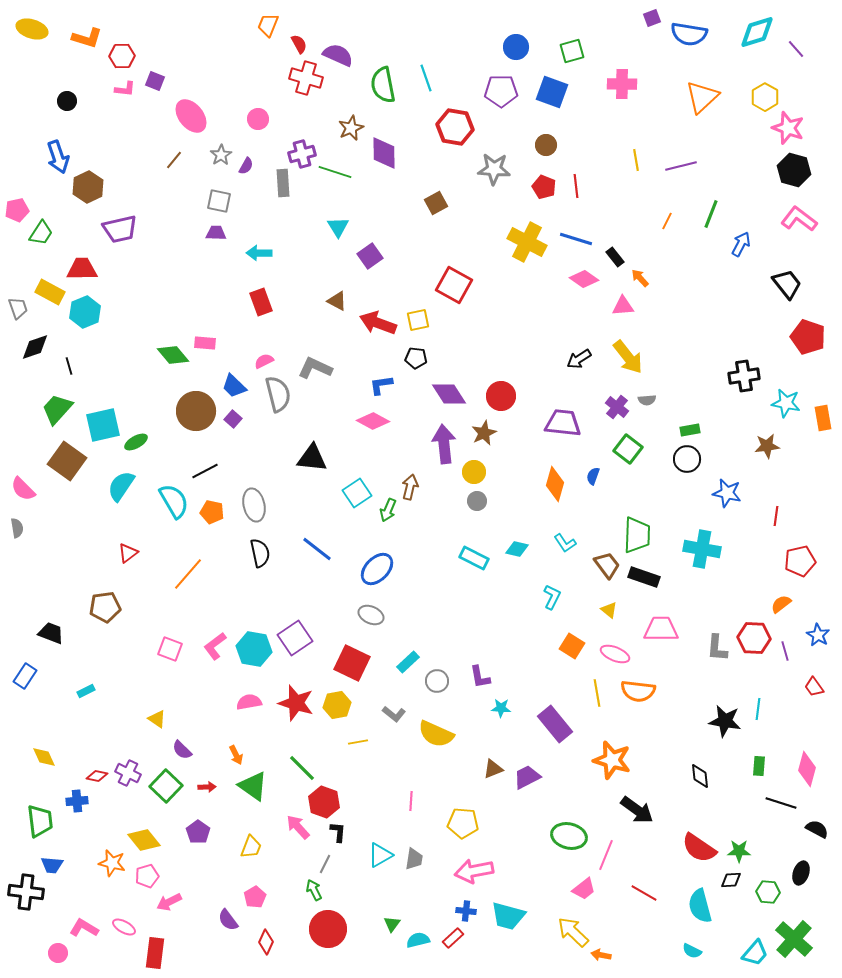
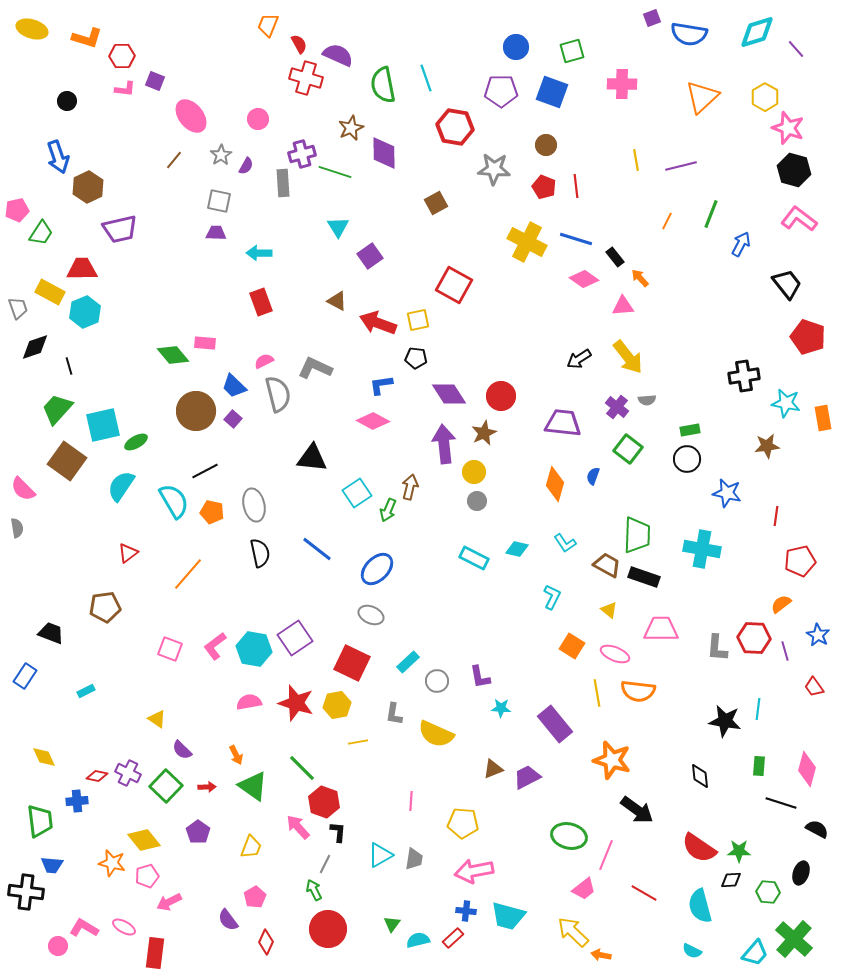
brown trapezoid at (607, 565): rotated 24 degrees counterclockwise
gray L-shape at (394, 714): rotated 60 degrees clockwise
pink circle at (58, 953): moved 7 px up
